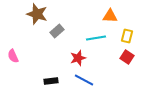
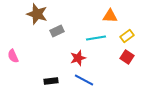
gray rectangle: rotated 16 degrees clockwise
yellow rectangle: rotated 40 degrees clockwise
